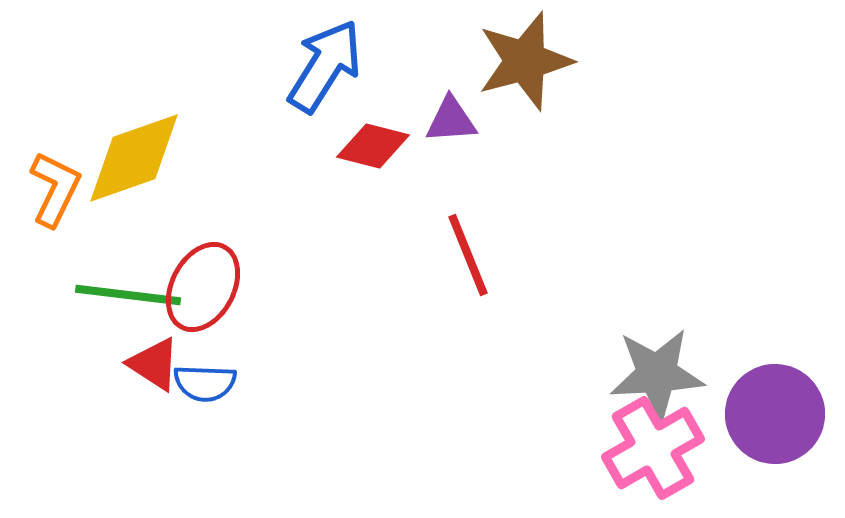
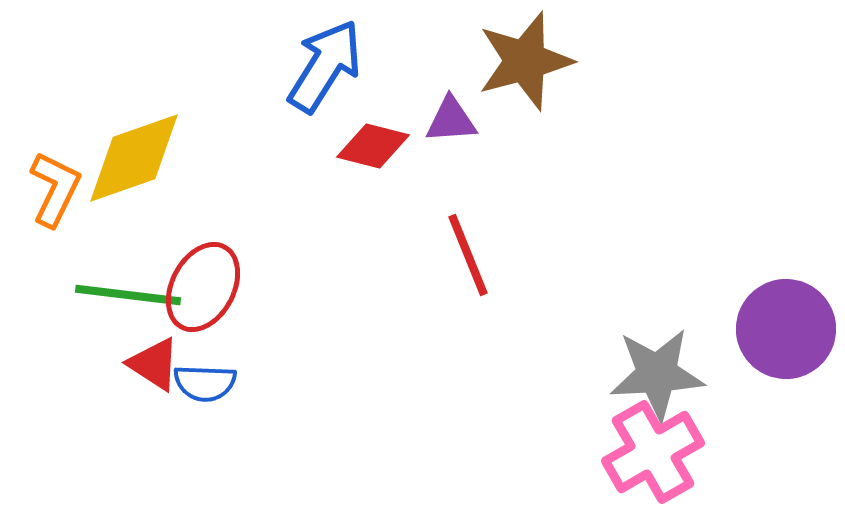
purple circle: moved 11 px right, 85 px up
pink cross: moved 4 px down
